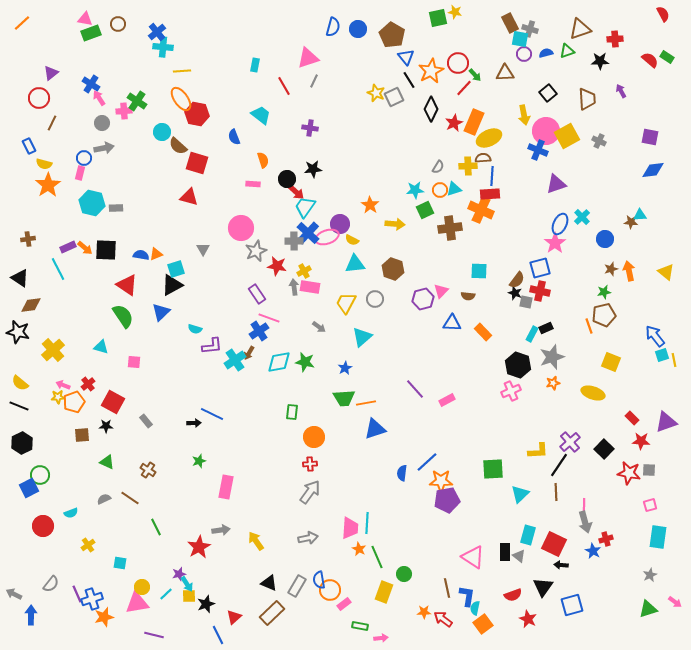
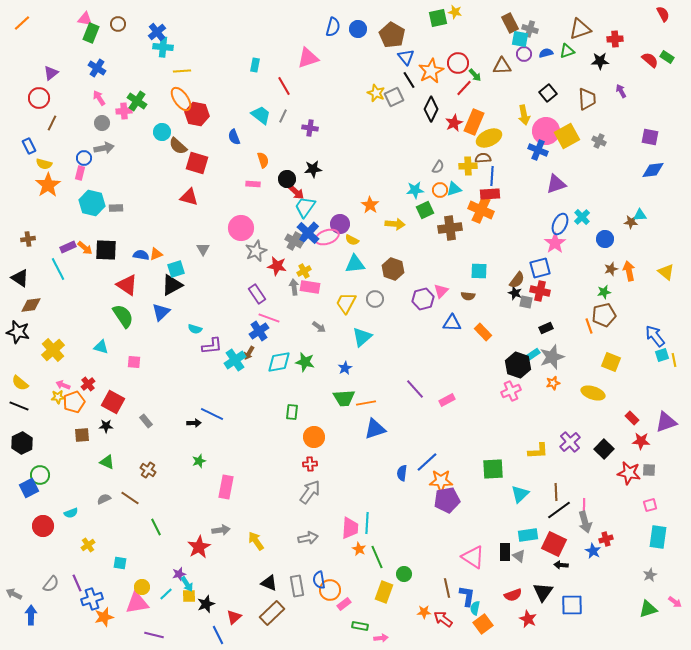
green rectangle at (91, 33): rotated 48 degrees counterclockwise
brown triangle at (505, 73): moved 3 px left, 7 px up
gray line at (314, 81): moved 31 px left, 35 px down
blue cross at (91, 84): moved 6 px right, 16 px up
gray cross at (294, 241): rotated 30 degrees clockwise
cyan rectangle at (532, 334): moved 21 px down; rotated 28 degrees clockwise
black line at (559, 465): moved 45 px down; rotated 20 degrees clockwise
cyan rectangle at (528, 535): rotated 66 degrees clockwise
gray rectangle at (297, 586): rotated 40 degrees counterclockwise
black triangle at (543, 587): moved 5 px down
purple line at (77, 594): moved 11 px up
blue square at (572, 605): rotated 15 degrees clockwise
